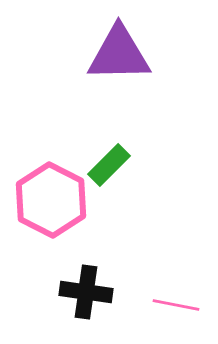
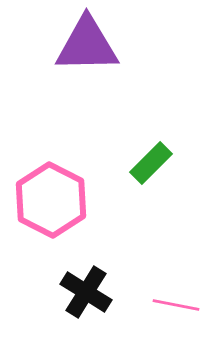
purple triangle: moved 32 px left, 9 px up
green rectangle: moved 42 px right, 2 px up
black cross: rotated 24 degrees clockwise
